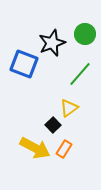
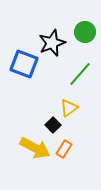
green circle: moved 2 px up
